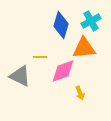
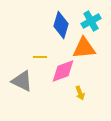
gray triangle: moved 2 px right, 5 px down
